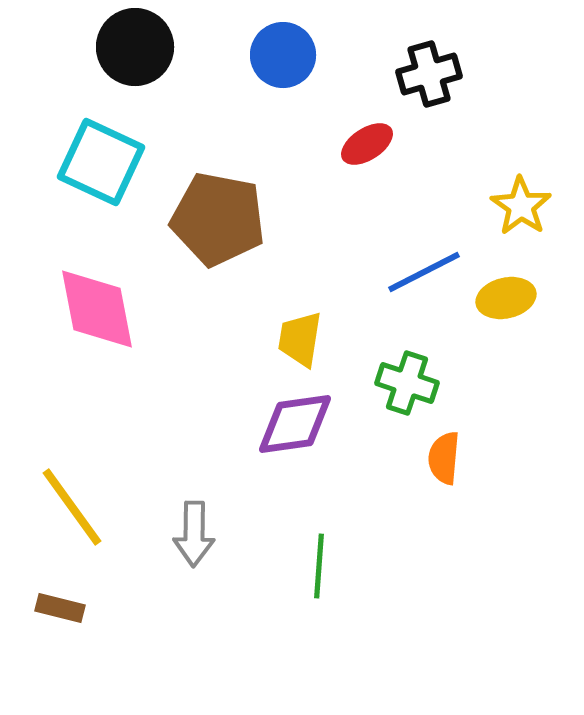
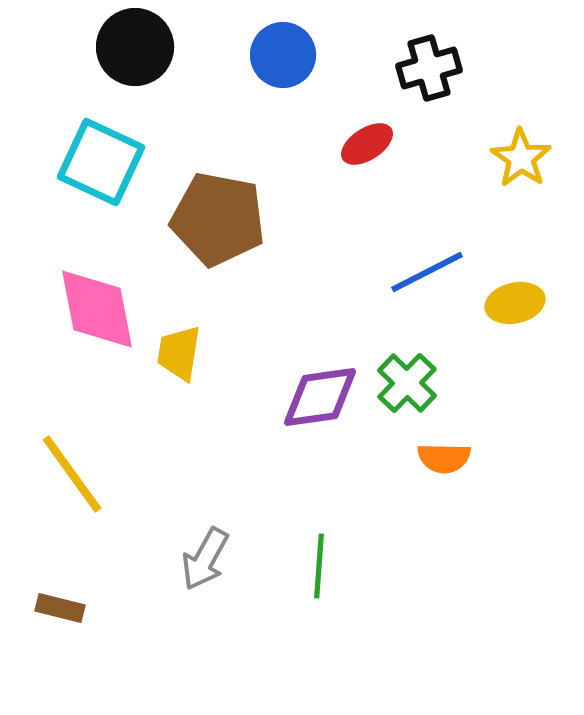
black cross: moved 6 px up
yellow star: moved 48 px up
blue line: moved 3 px right
yellow ellipse: moved 9 px right, 5 px down
yellow trapezoid: moved 121 px left, 14 px down
green cross: rotated 26 degrees clockwise
purple diamond: moved 25 px right, 27 px up
orange semicircle: rotated 94 degrees counterclockwise
yellow line: moved 33 px up
gray arrow: moved 11 px right, 25 px down; rotated 28 degrees clockwise
